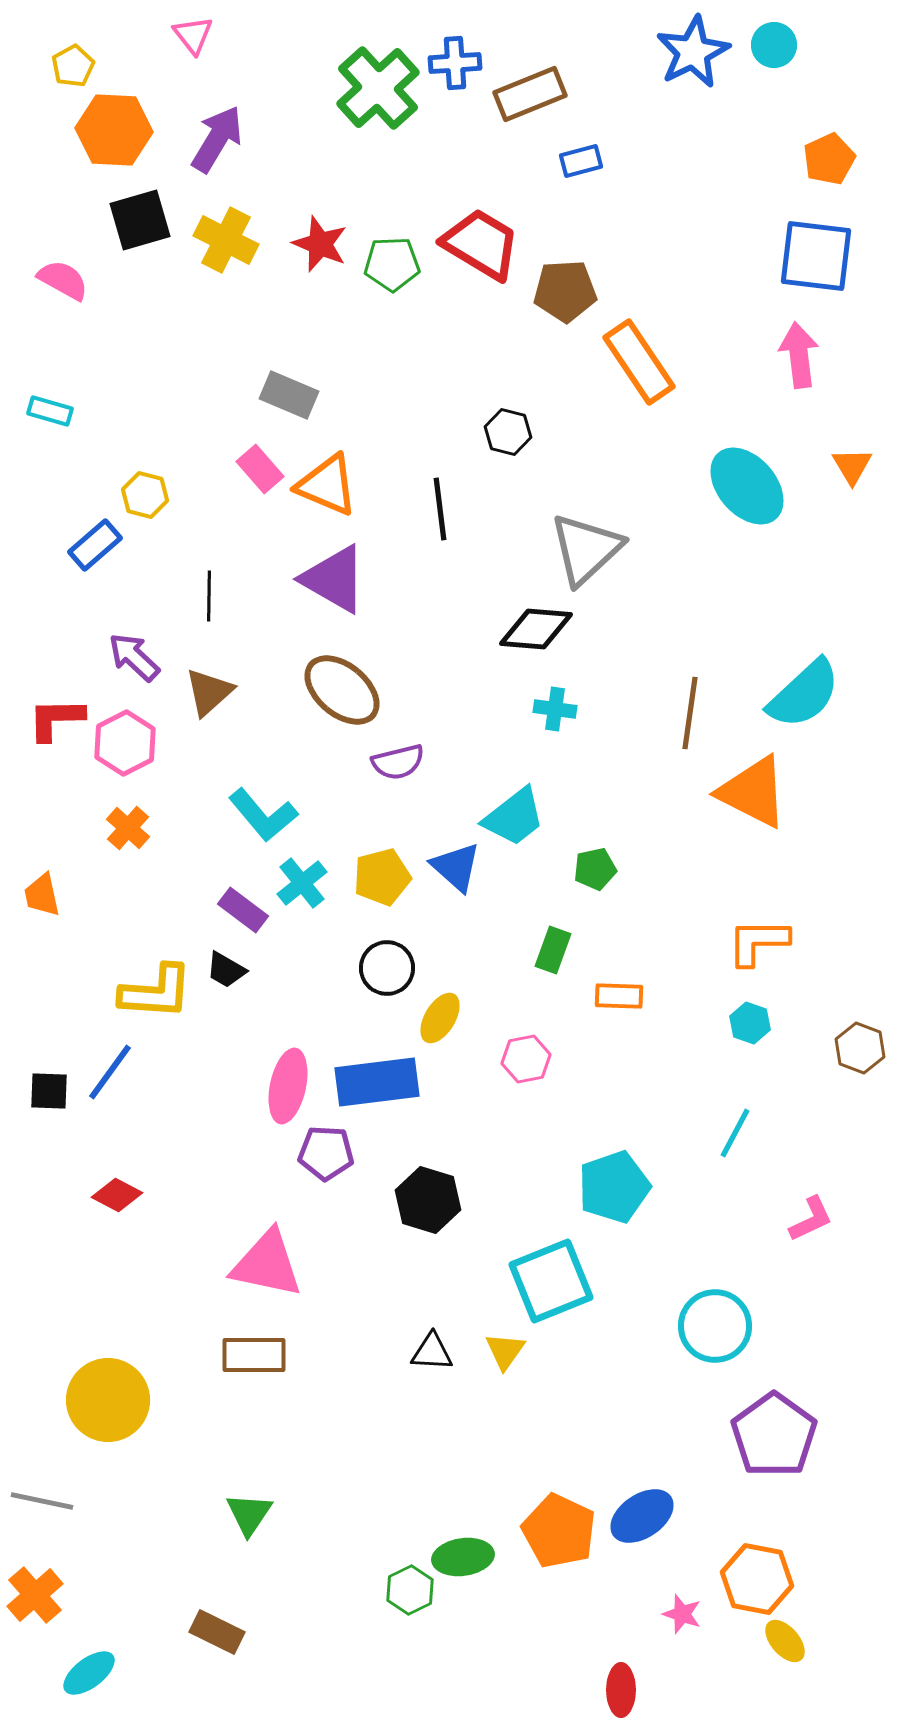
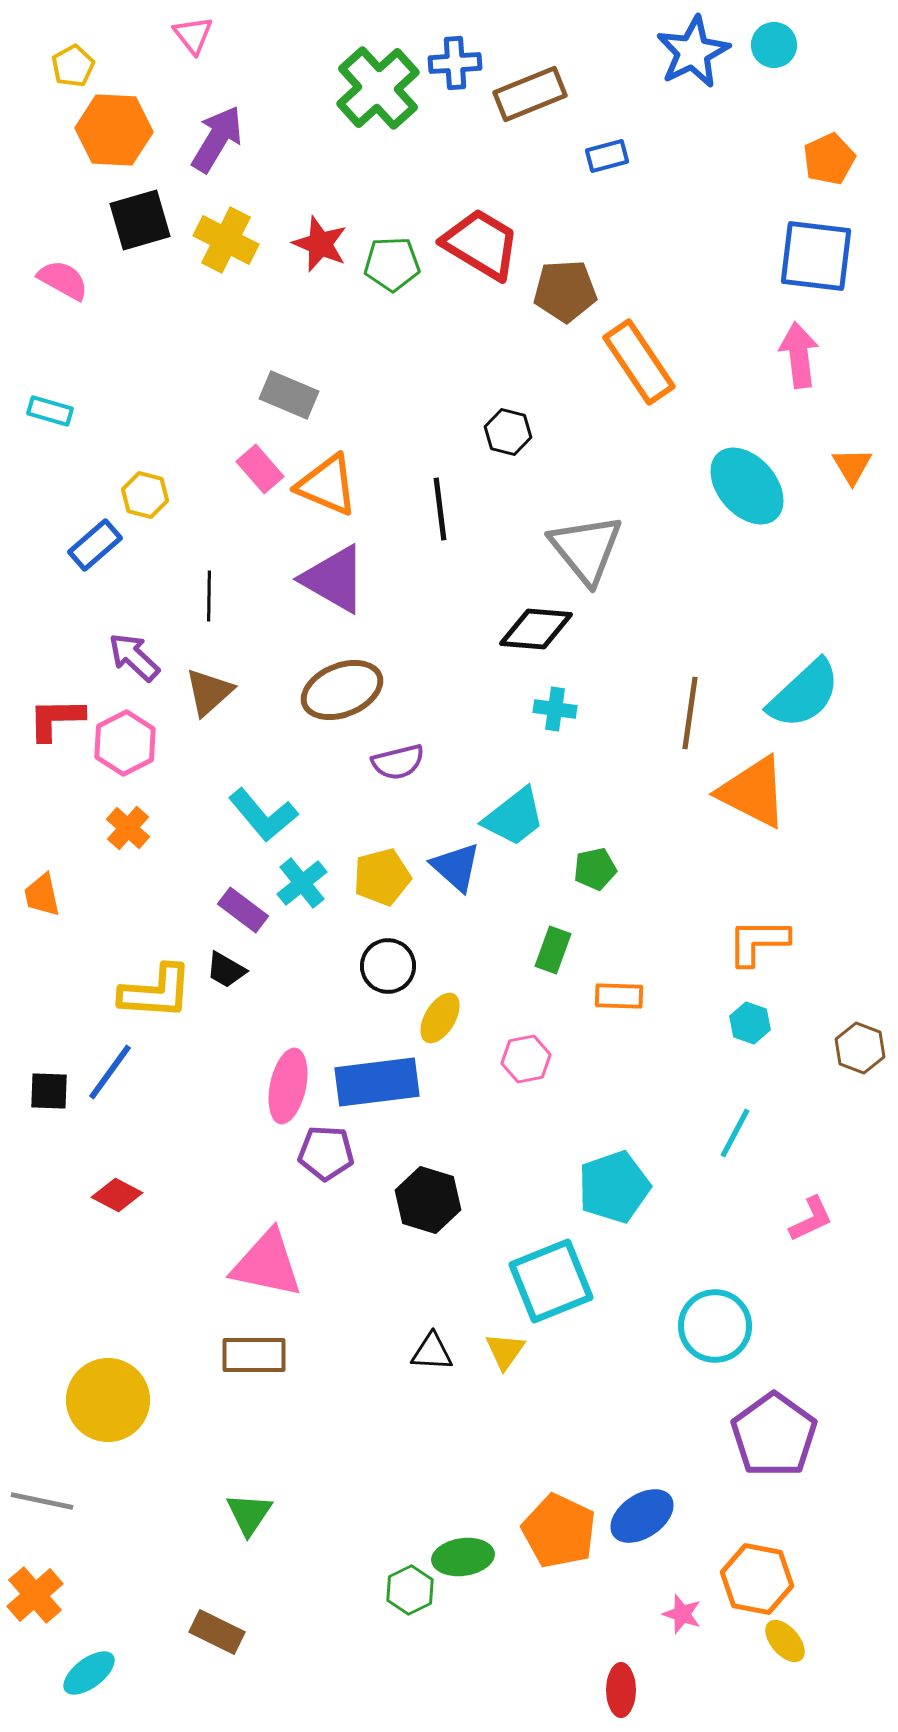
blue rectangle at (581, 161): moved 26 px right, 5 px up
gray triangle at (586, 549): rotated 26 degrees counterclockwise
brown ellipse at (342, 690): rotated 62 degrees counterclockwise
black circle at (387, 968): moved 1 px right, 2 px up
